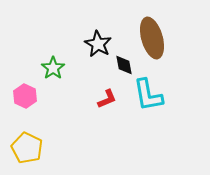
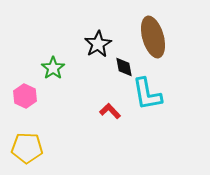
brown ellipse: moved 1 px right, 1 px up
black star: rotated 12 degrees clockwise
black diamond: moved 2 px down
cyan L-shape: moved 1 px left, 1 px up
red L-shape: moved 3 px right, 12 px down; rotated 110 degrees counterclockwise
yellow pentagon: rotated 24 degrees counterclockwise
